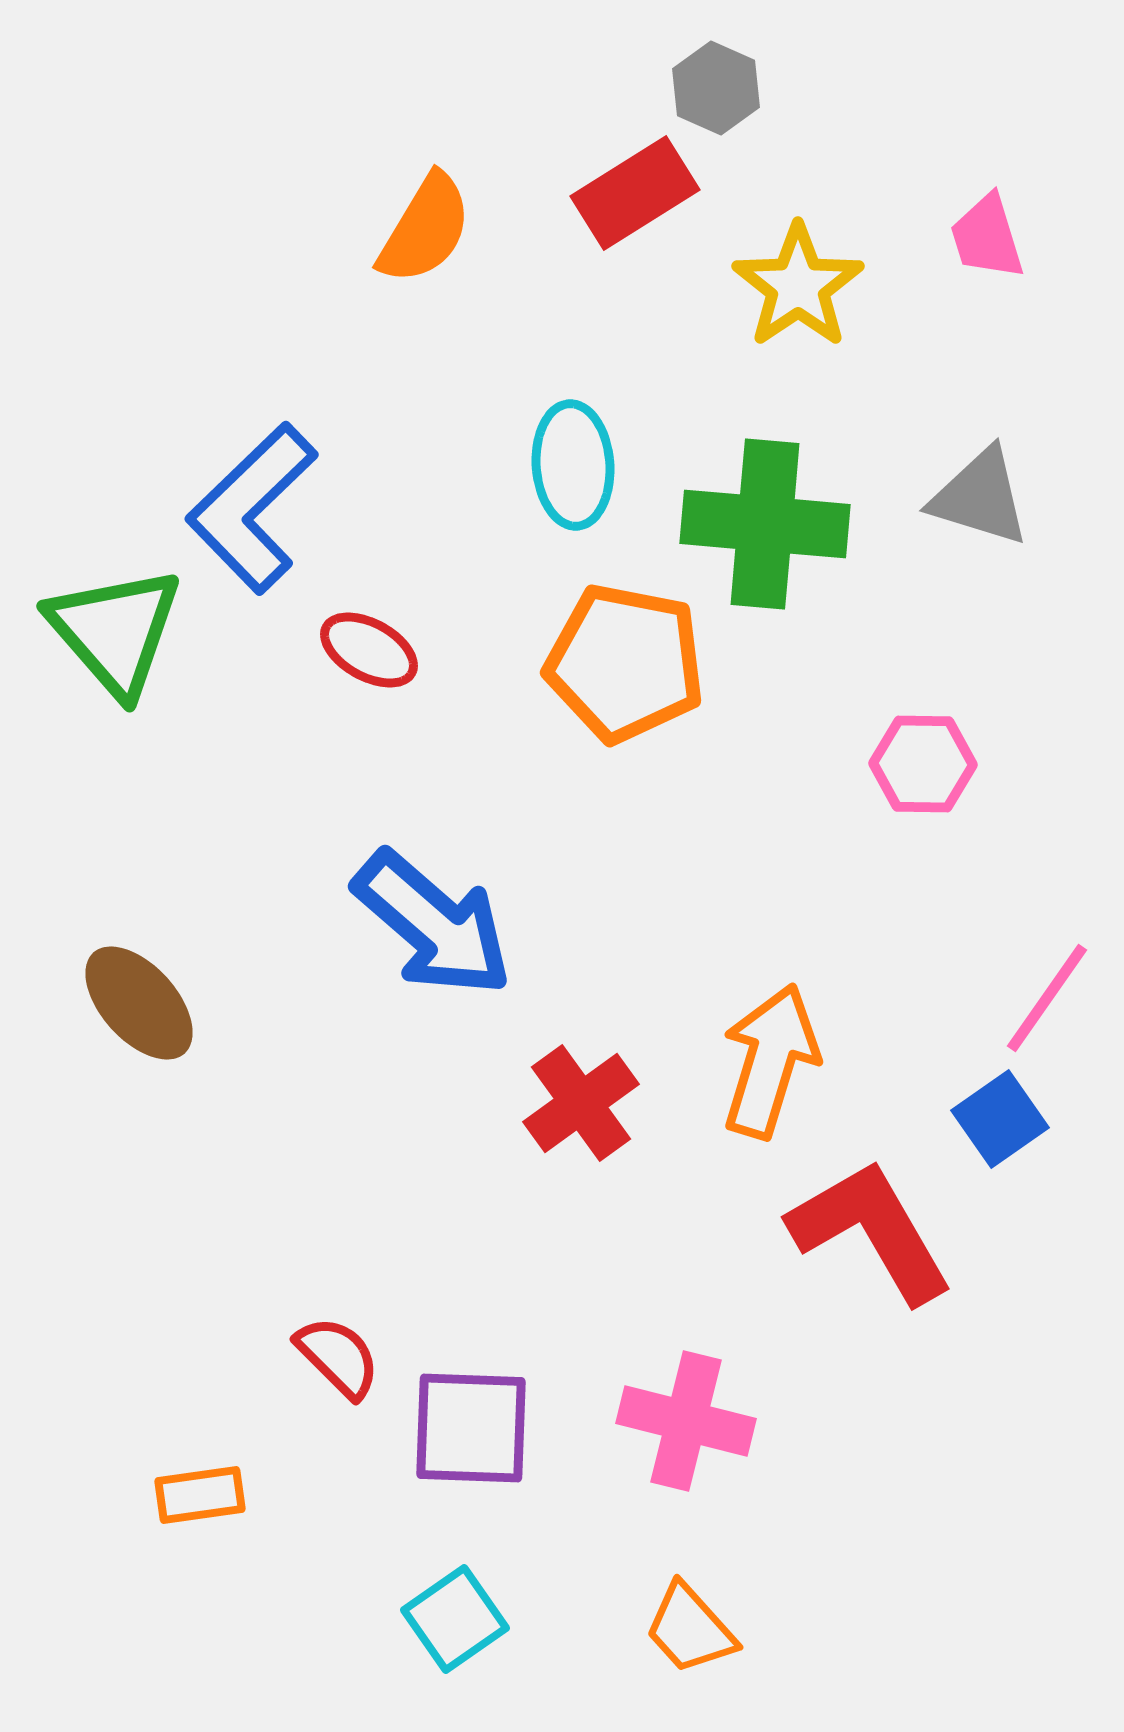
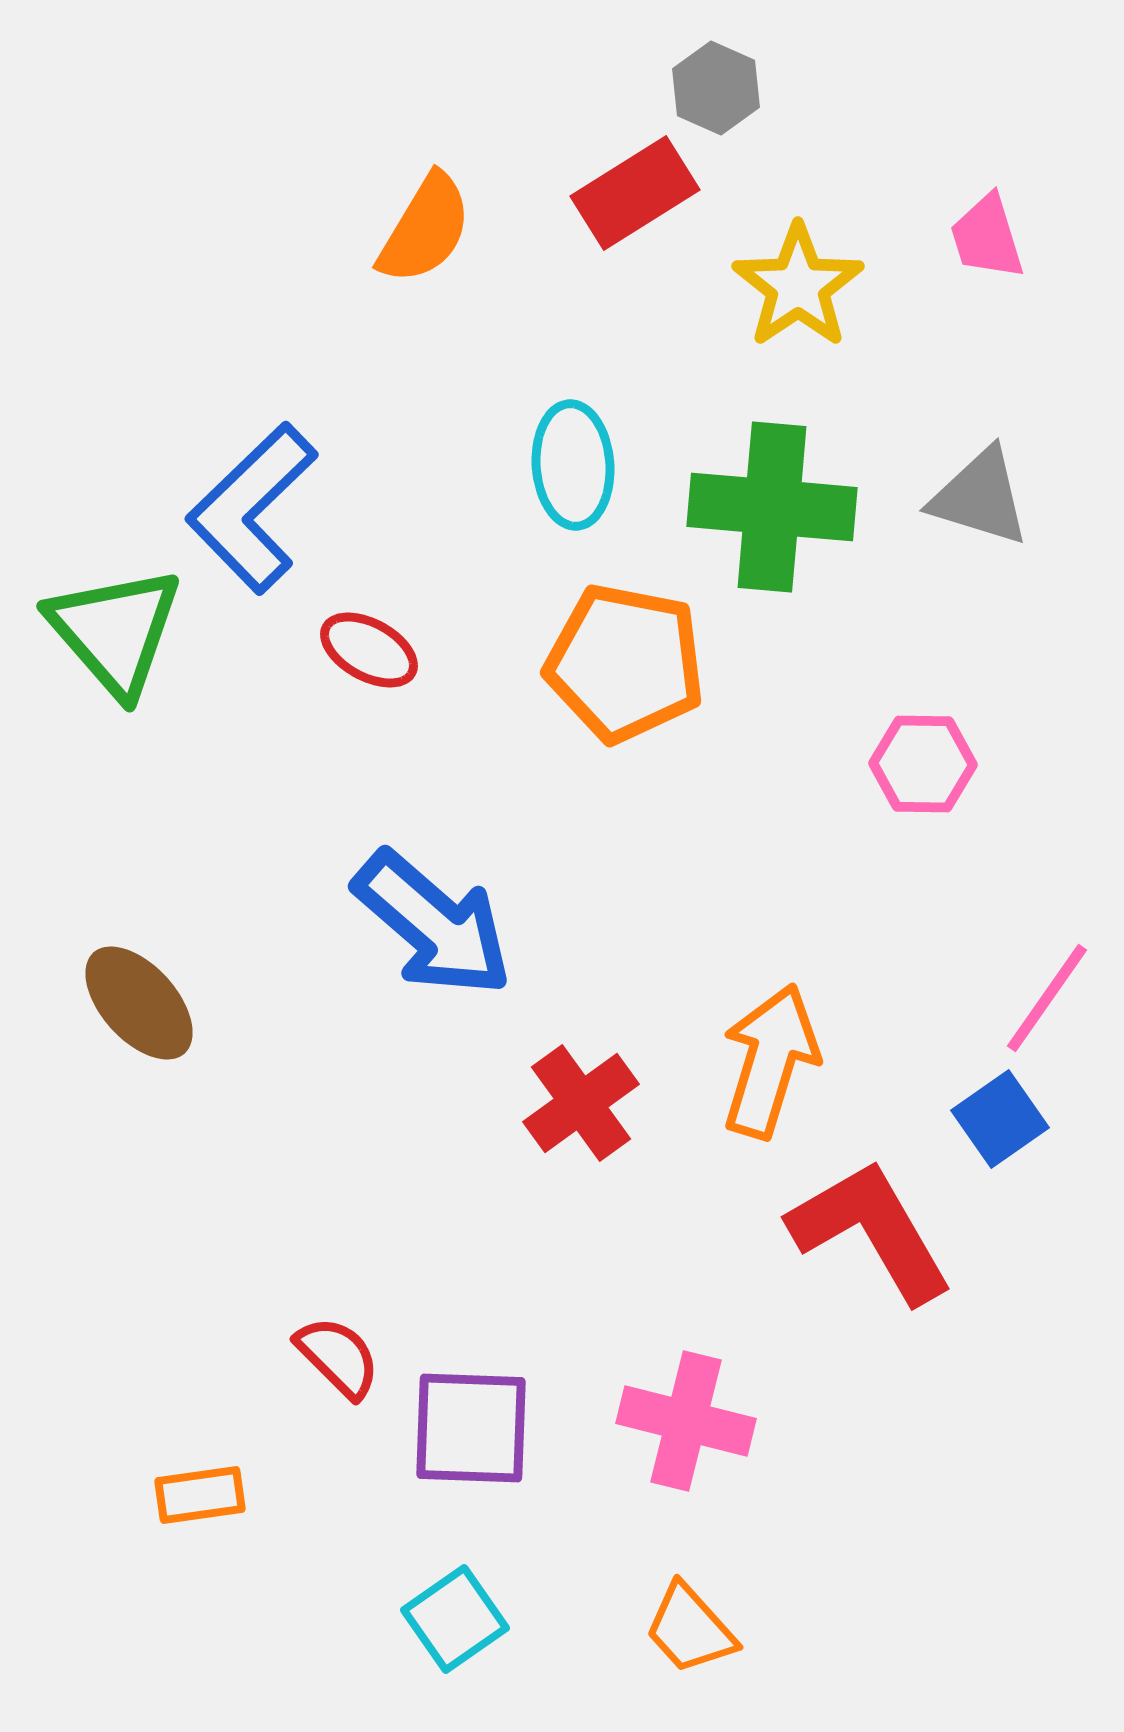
green cross: moved 7 px right, 17 px up
